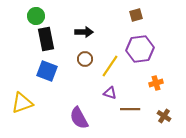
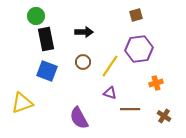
purple hexagon: moved 1 px left
brown circle: moved 2 px left, 3 px down
